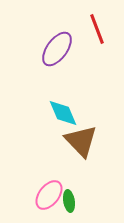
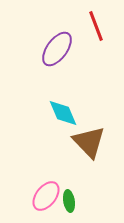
red line: moved 1 px left, 3 px up
brown triangle: moved 8 px right, 1 px down
pink ellipse: moved 3 px left, 1 px down
